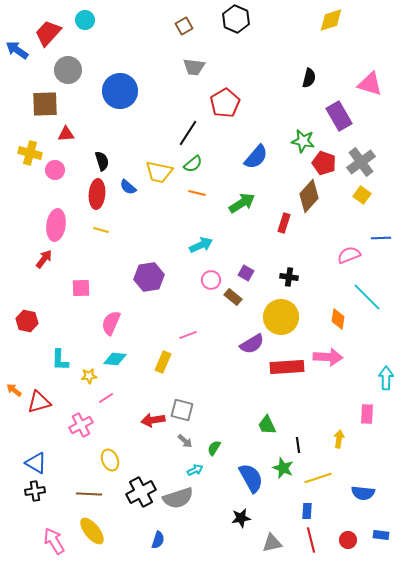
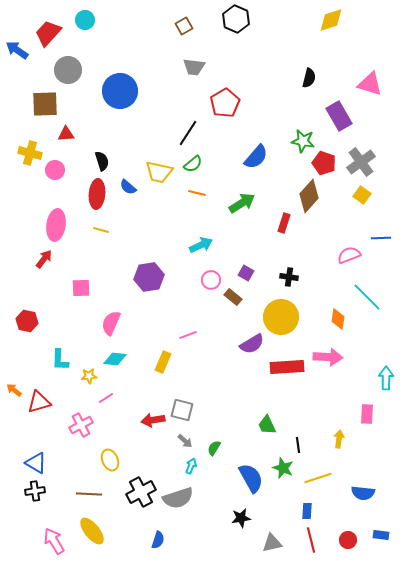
cyan arrow at (195, 470): moved 4 px left, 4 px up; rotated 42 degrees counterclockwise
